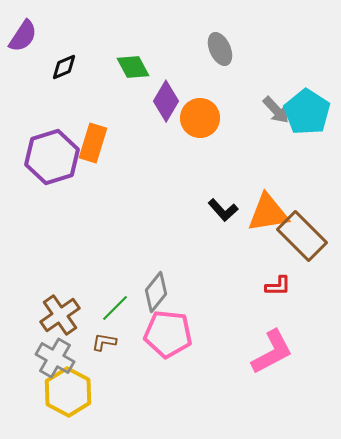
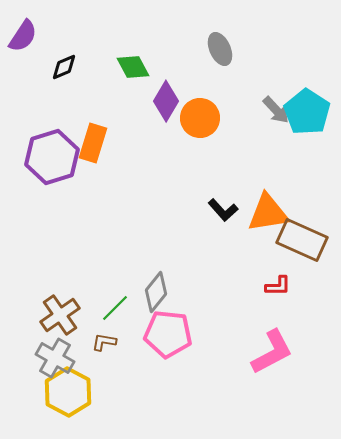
brown rectangle: moved 4 px down; rotated 21 degrees counterclockwise
